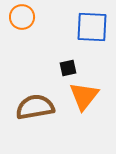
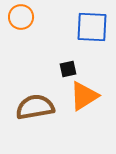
orange circle: moved 1 px left
black square: moved 1 px down
orange triangle: rotated 20 degrees clockwise
